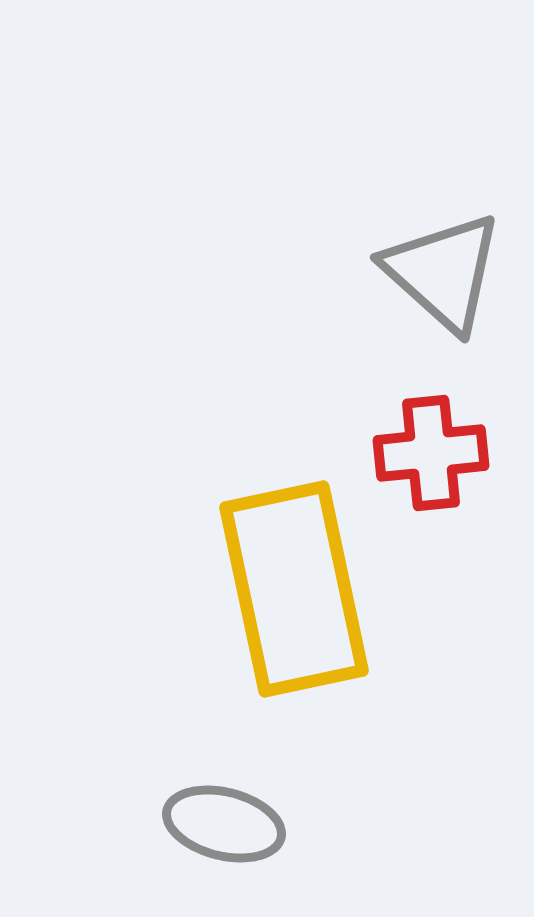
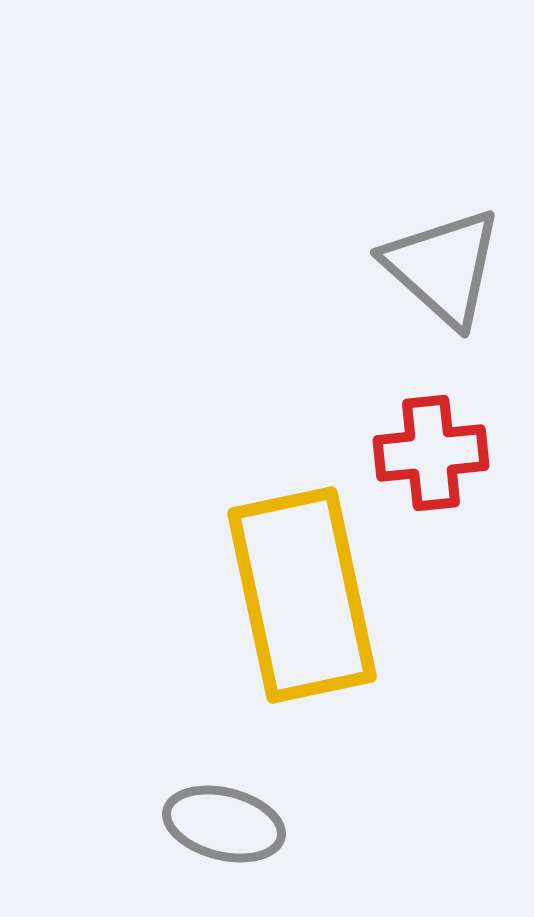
gray triangle: moved 5 px up
yellow rectangle: moved 8 px right, 6 px down
